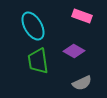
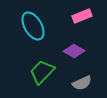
pink rectangle: rotated 42 degrees counterclockwise
green trapezoid: moved 4 px right, 11 px down; rotated 52 degrees clockwise
